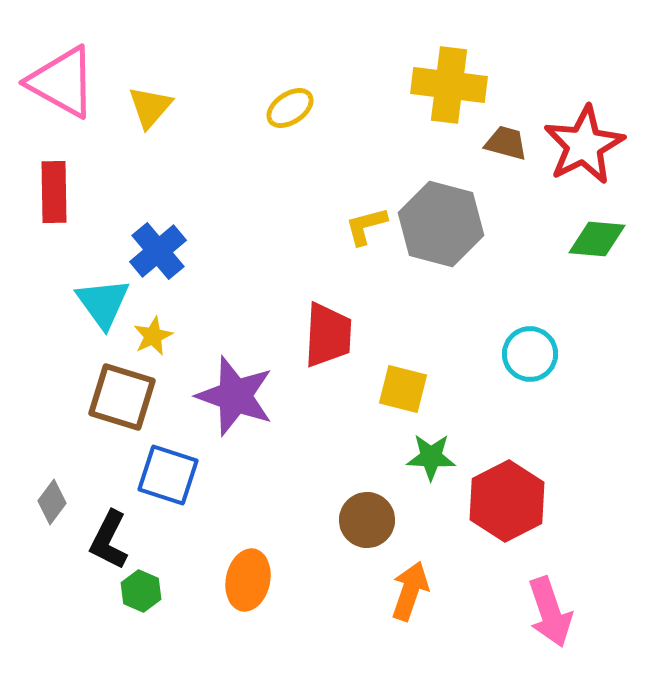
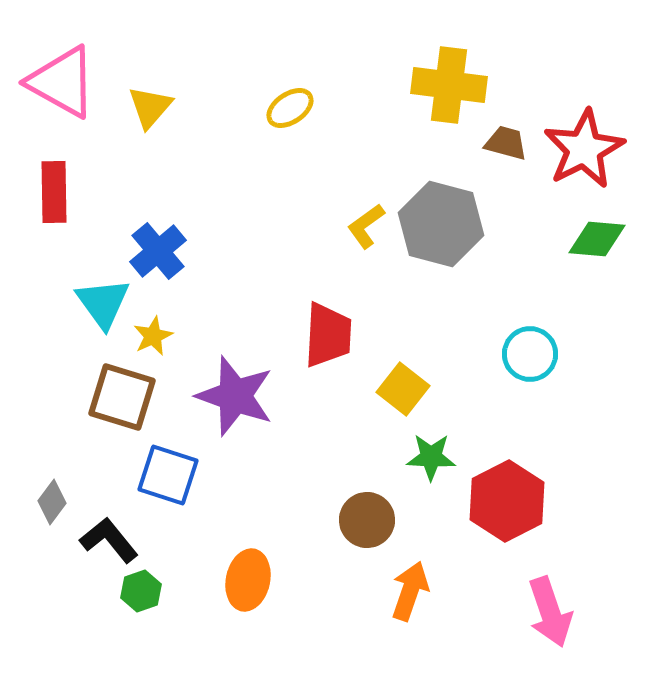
red star: moved 4 px down
yellow L-shape: rotated 21 degrees counterclockwise
yellow square: rotated 24 degrees clockwise
black L-shape: rotated 114 degrees clockwise
green hexagon: rotated 18 degrees clockwise
